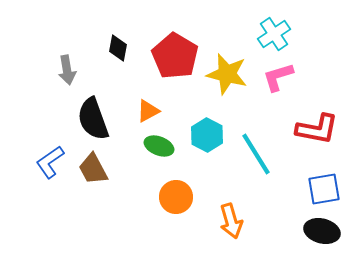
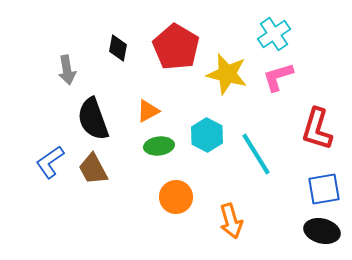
red pentagon: moved 1 px right, 9 px up
red L-shape: rotated 96 degrees clockwise
green ellipse: rotated 28 degrees counterclockwise
